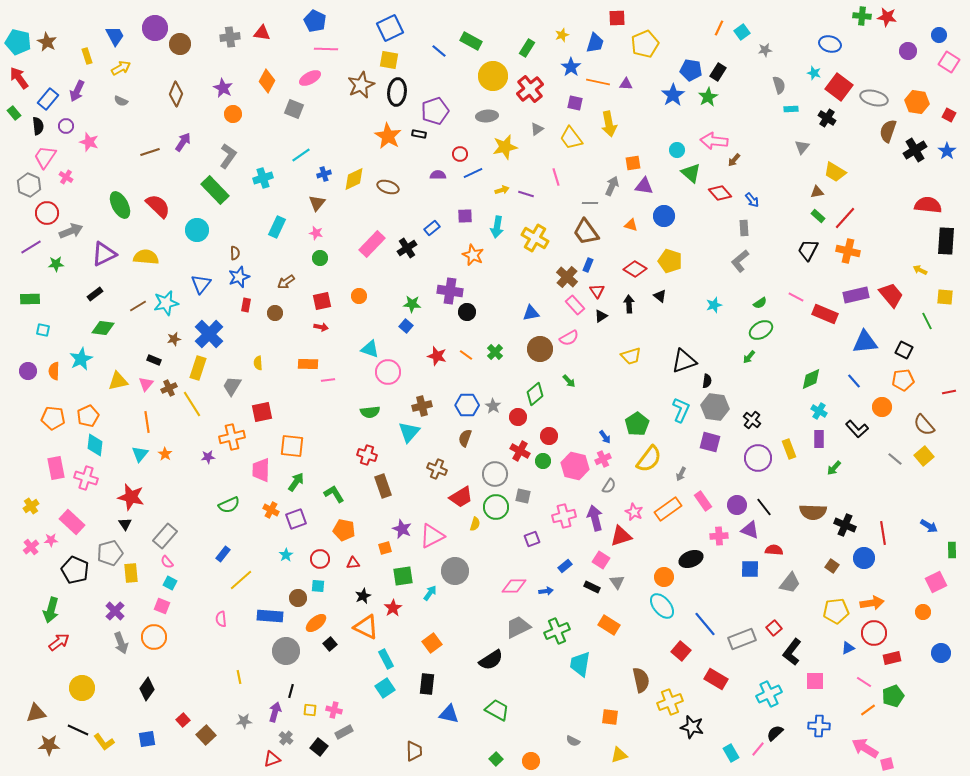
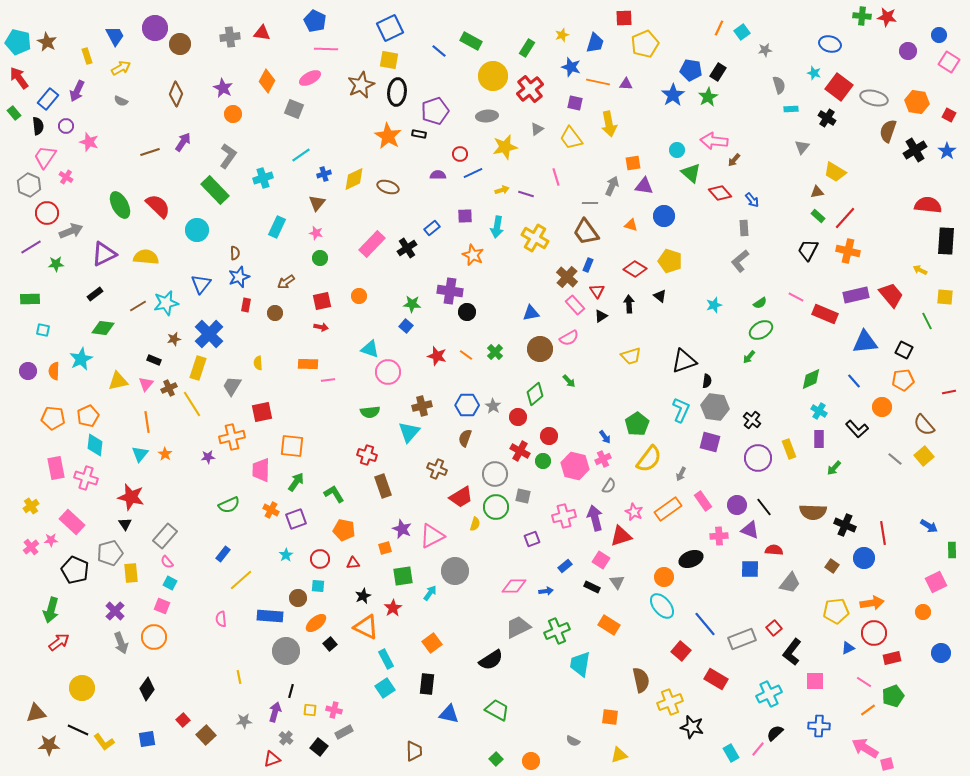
red square at (617, 18): moved 7 px right
blue star at (571, 67): rotated 18 degrees counterclockwise
